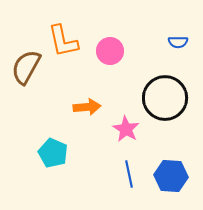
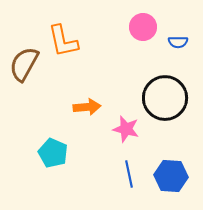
pink circle: moved 33 px right, 24 px up
brown semicircle: moved 2 px left, 3 px up
pink star: rotated 16 degrees counterclockwise
